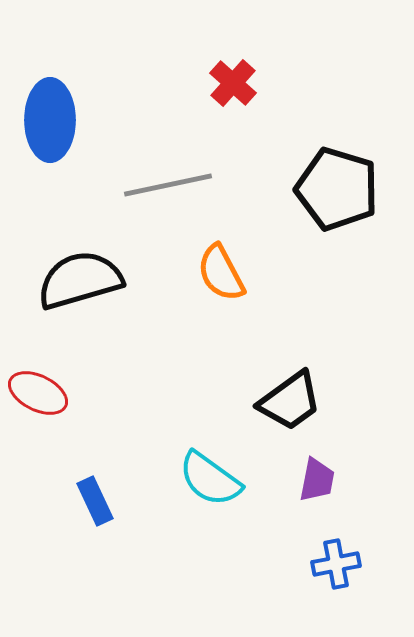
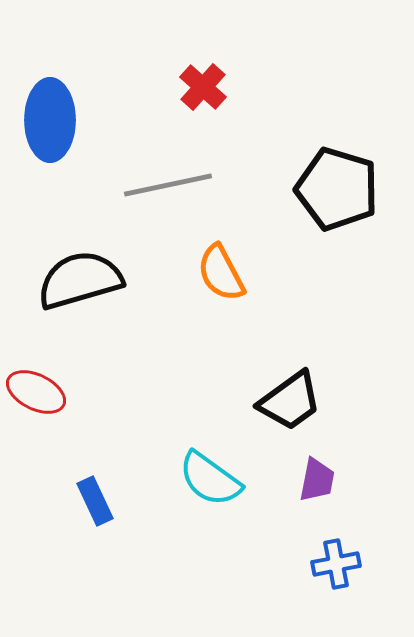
red cross: moved 30 px left, 4 px down
red ellipse: moved 2 px left, 1 px up
